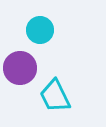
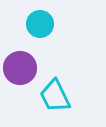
cyan circle: moved 6 px up
